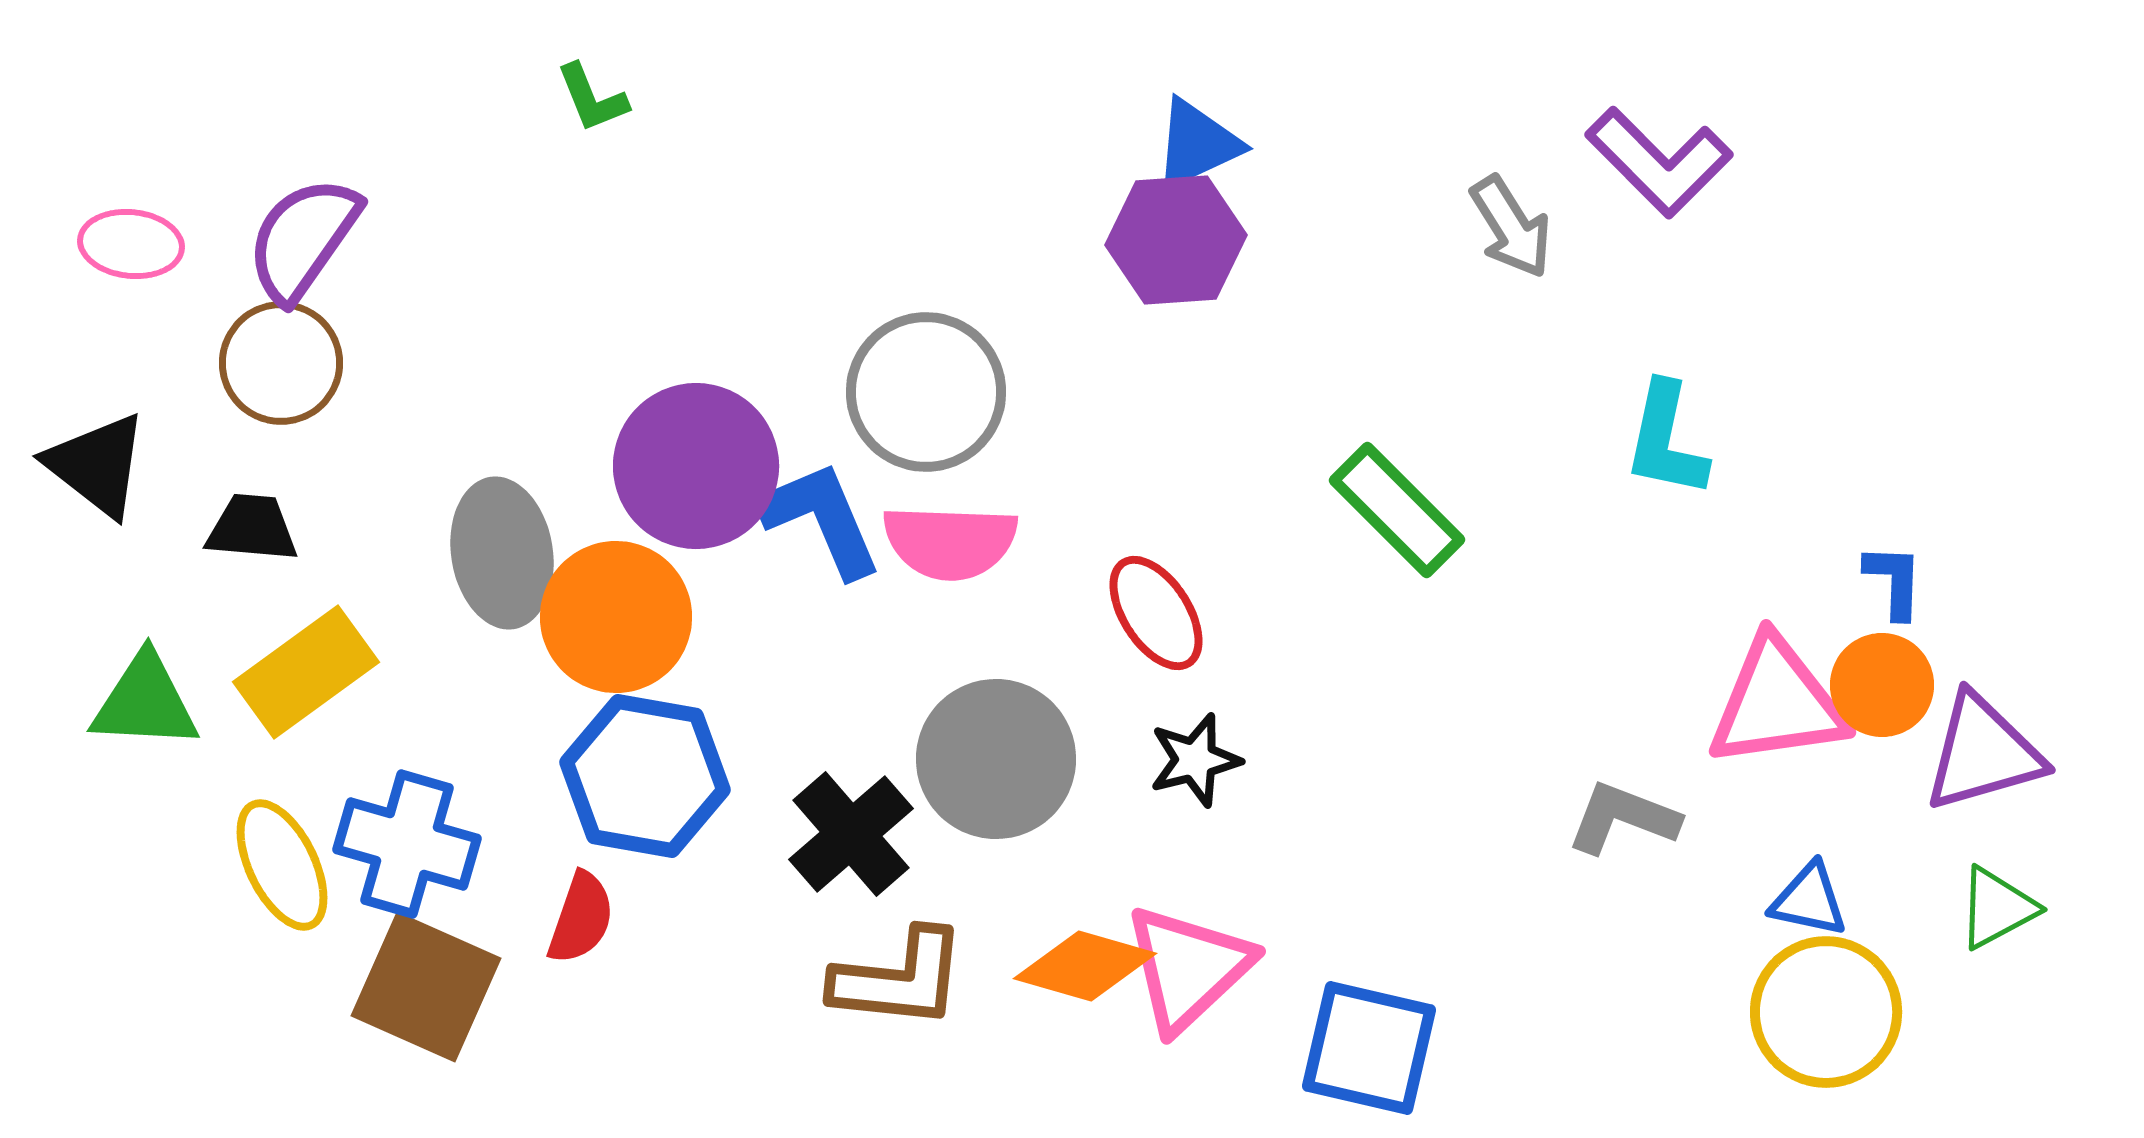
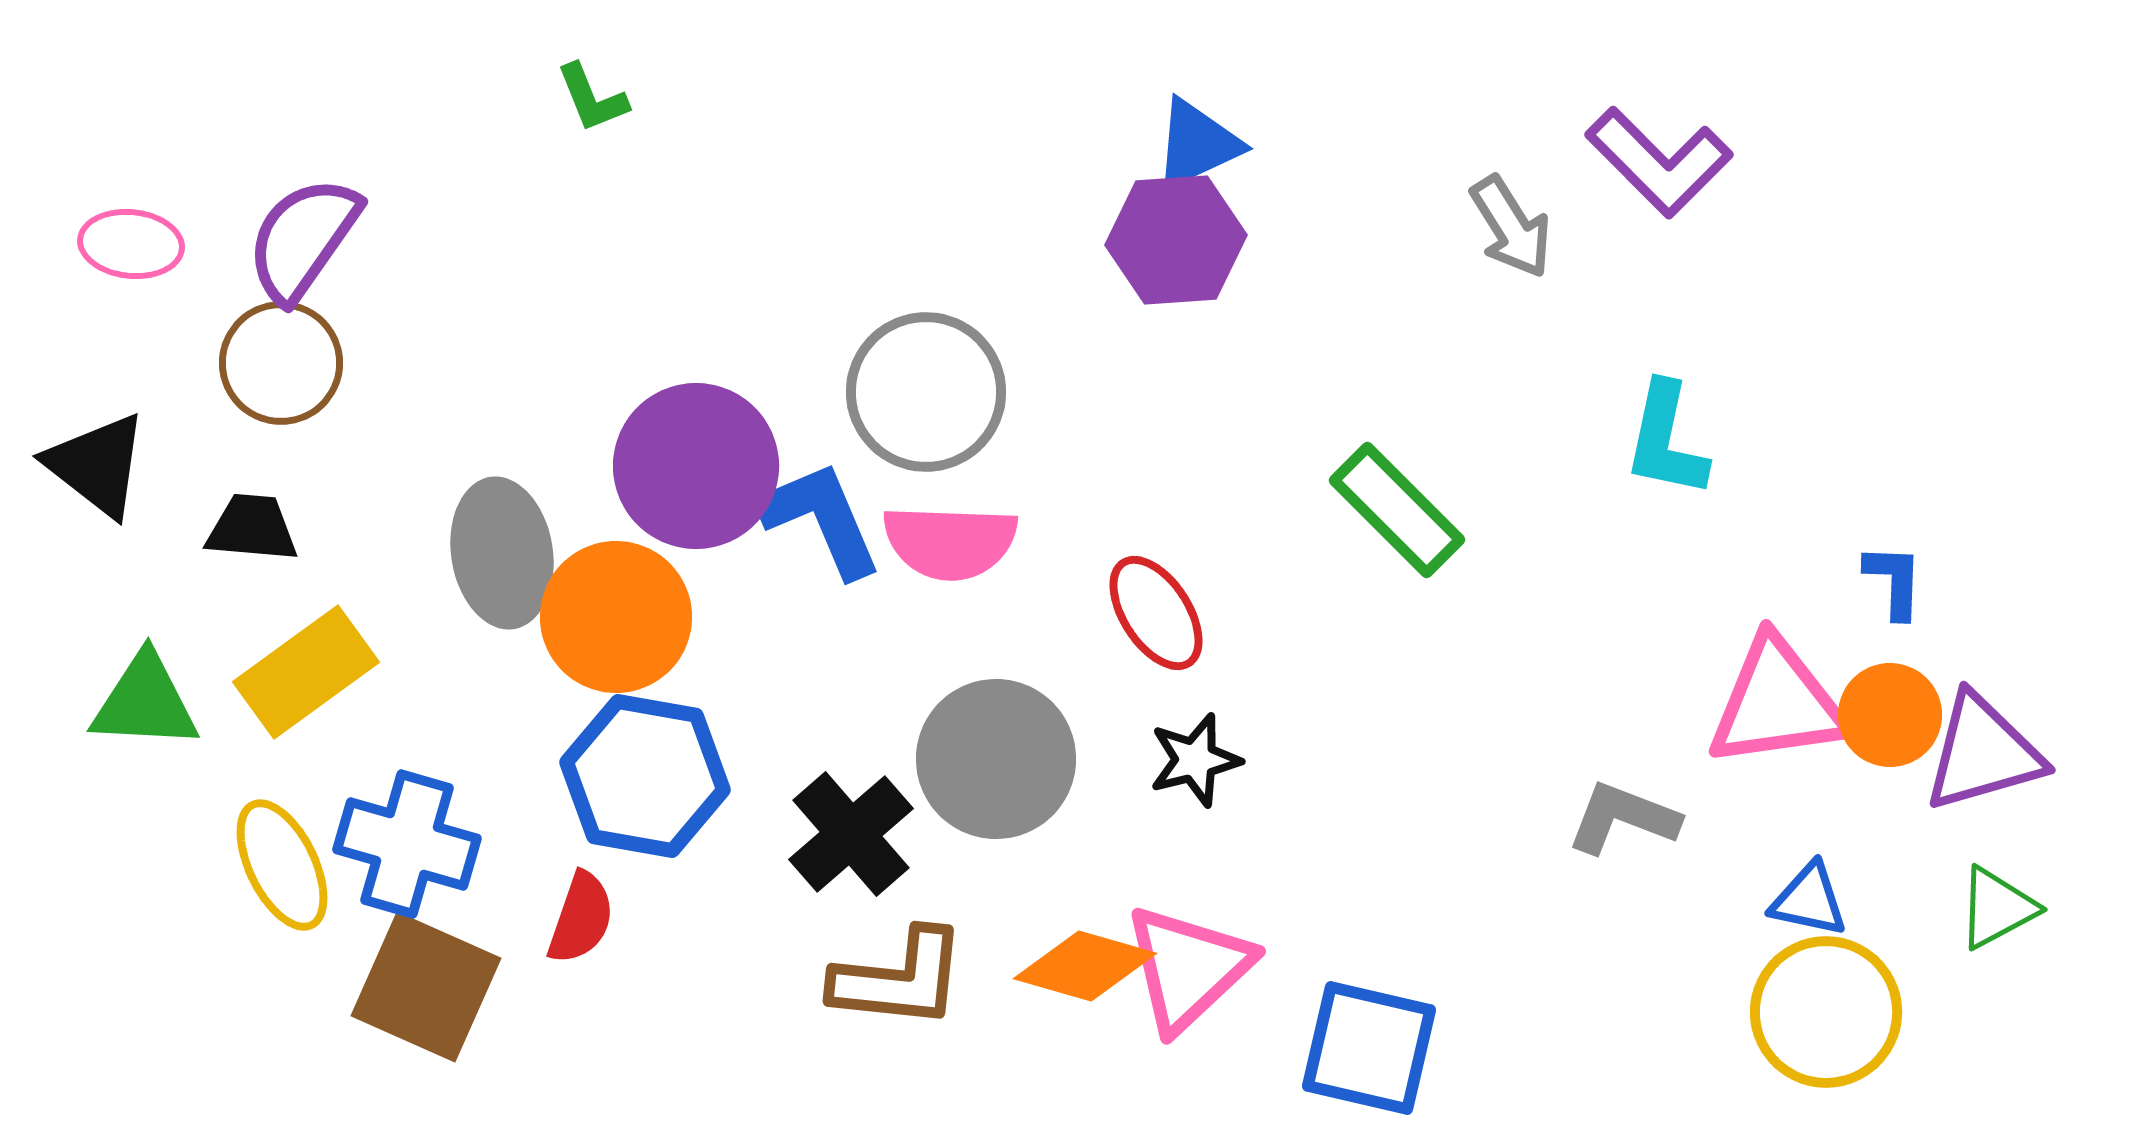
orange circle at (1882, 685): moved 8 px right, 30 px down
